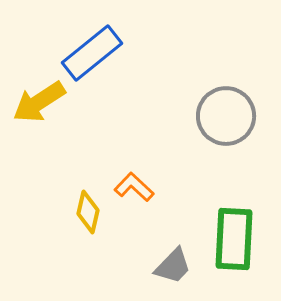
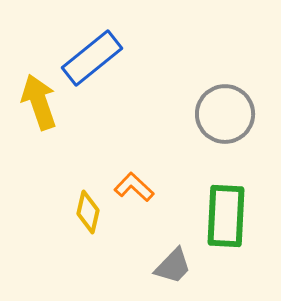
blue rectangle: moved 5 px down
yellow arrow: rotated 104 degrees clockwise
gray circle: moved 1 px left, 2 px up
green rectangle: moved 8 px left, 23 px up
